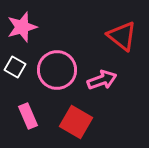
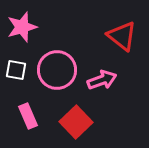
white square: moved 1 px right, 3 px down; rotated 20 degrees counterclockwise
red square: rotated 16 degrees clockwise
